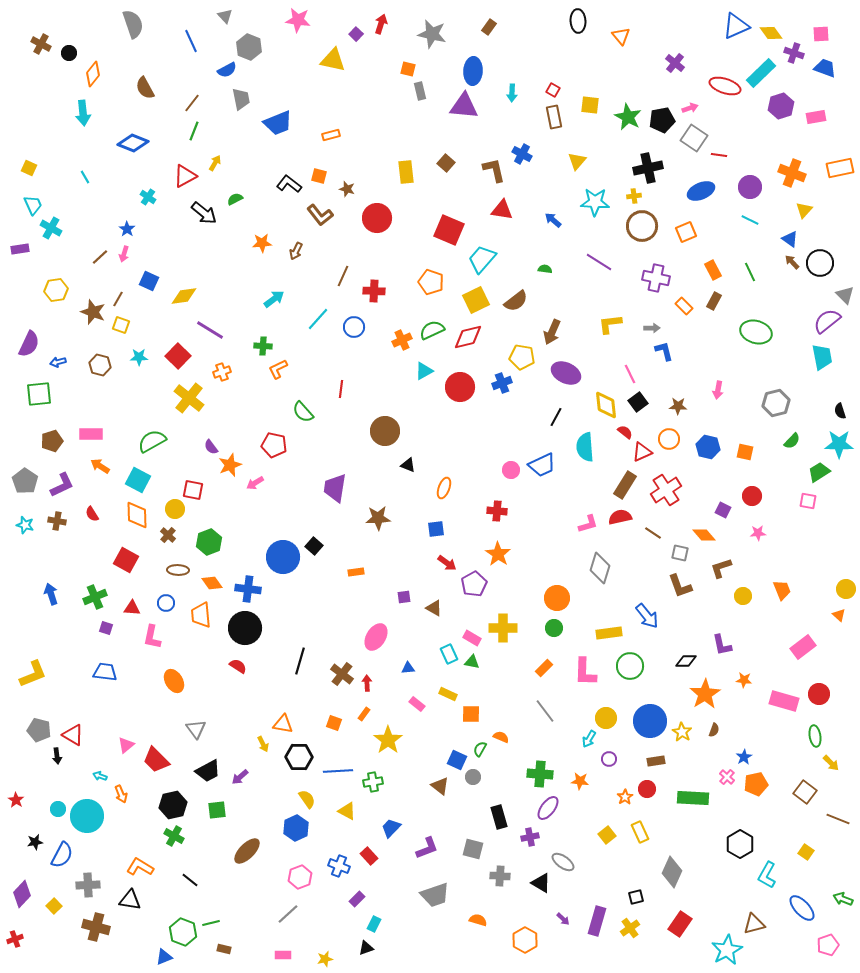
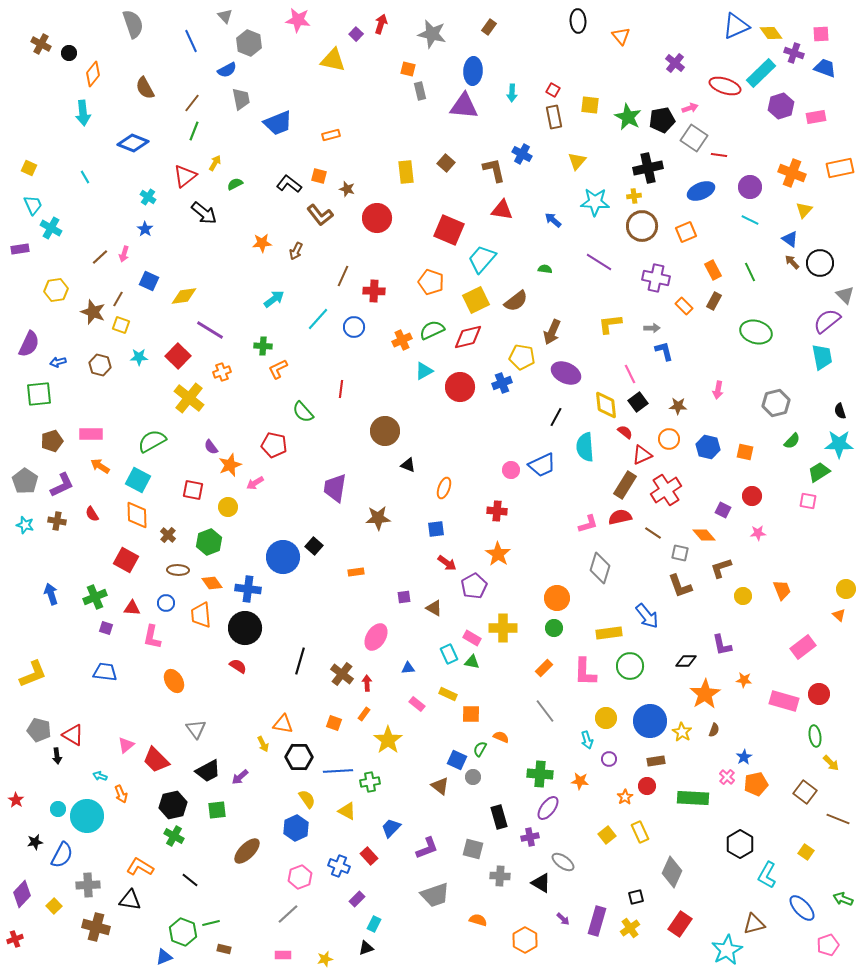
gray hexagon at (249, 47): moved 4 px up
red triangle at (185, 176): rotated 10 degrees counterclockwise
green semicircle at (235, 199): moved 15 px up
blue star at (127, 229): moved 18 px right
red triangle at (642, 452): moved 3 px down
yellow circle at (175, 509): moved 53 px right, 2 px up
purple pentagon at (474, 584): moved 2 px down
cyan arrow at (589, 739): moved 2 px left, 1 px down; rotated 48 degrees counterclockwise
green cross at (373, 782): moved 3 px left
red circle at (647, 789): moved 3 px up
